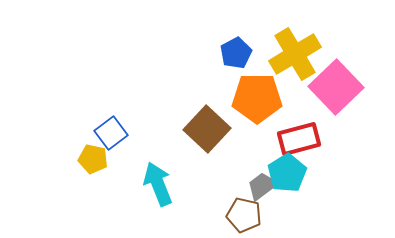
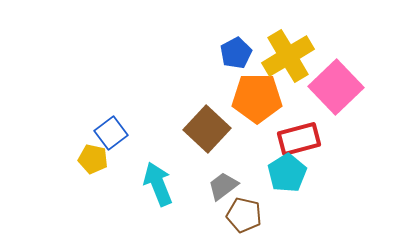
yellow cross: moved 7 px left, 2 px down
gray trapezoid: moved 39 px left
